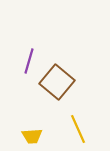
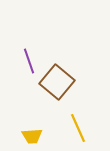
purple line: rotated 35 degrees counterclockwise
yellow line: moved 1 px up
